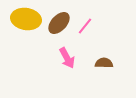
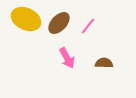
yellow ellipse: rotated 16 degrees clockwise
pink line: moved 3 px right
